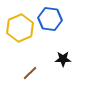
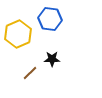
yellow hexagon: moved 2 px left, 6 px down
black star: moved 11 px left
